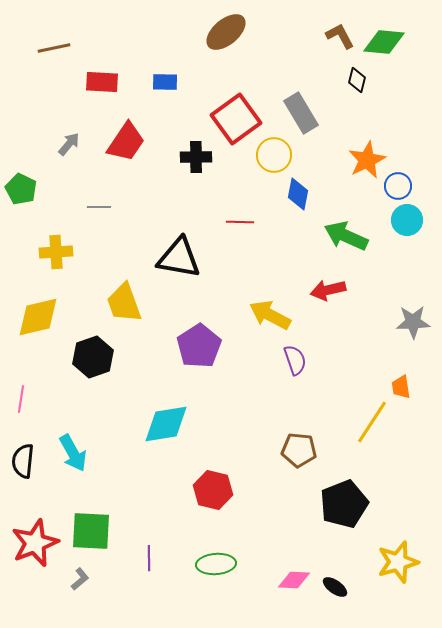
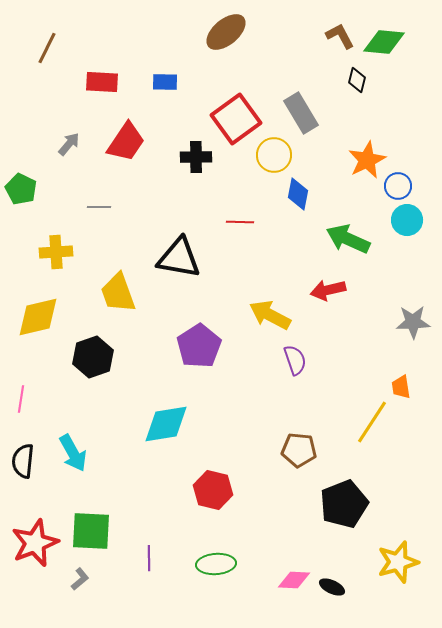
brown line at (54, 48): moved 7 px left; rotated 52 degrees counterclockwise
green arrow at (346, 236): moved 2 px right, 3 px down
yellow trapezoid at (124, 303): moved 6 px left, 10 px up
black ellipse at (335, 587): moved 3 px left; rotated 10 degrees counterclockwise
